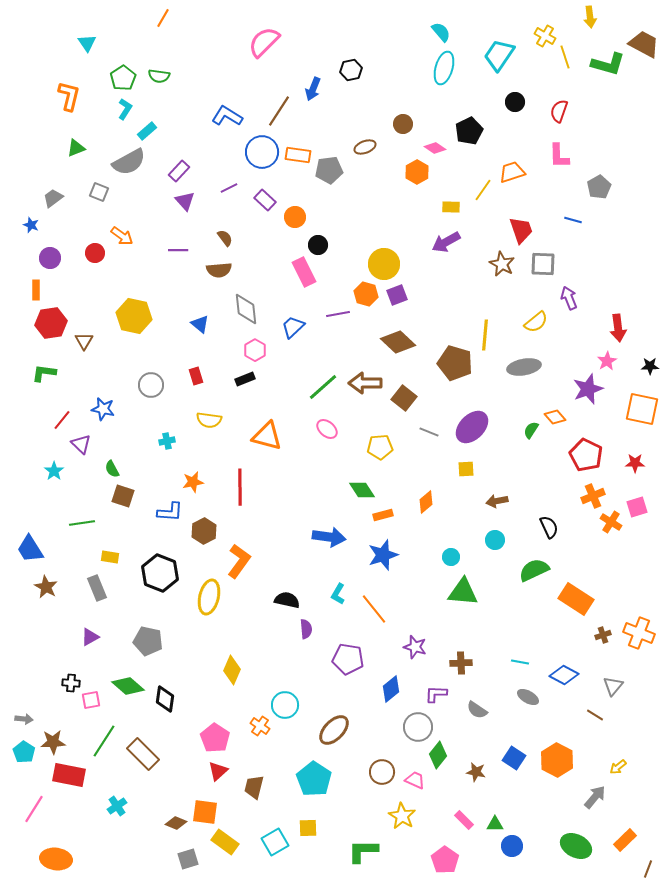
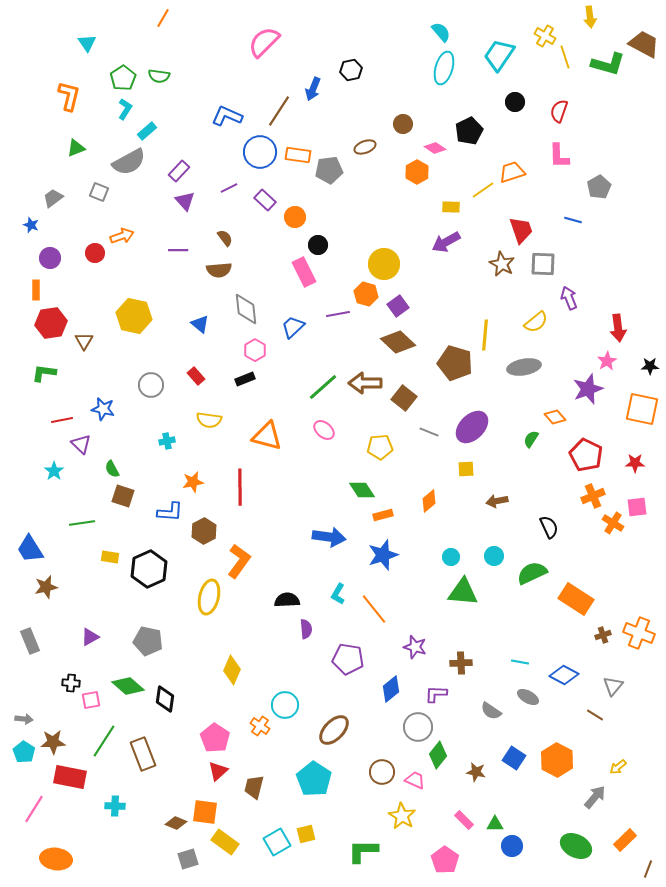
blue L-shape at (227, 116): rotated 8 degrees counterclockwise
blue circle at (262, 152): moved 2 px left
yellow line at (483, 190): rotated 20 degrees clockwise
orange arrow at (122, 236): rotated 55 degrees counterclockwise
purple square at (397, 295): moved 1 px right, 11 px down; rotated 15 degrees counterclockwise
red rectangle at (196, 376): rotated 24 degrees counterclockwise
red line at (62, 420): rotated 40 degrees clockwise
pink ellipse at (327, 429): moved 3 px left, 1 px down
green semicircle at (531, 430): moved 9 px down
orange diamond at (426, 502): moved 3 px right, 1 px up
pink square at (637, 507): rotated 10 degrees clockwise
orange cross at (611, 522): moved 2 px right, 1 px down
cyan circle at (495, 540): moved 1 px left, 16 px down
green semicircle at (534, 570): moved 2 px left, 3 px down
black hexagon at (160, 573): moved 11 px left, 4 px up; rotated 15 degrees clockwise
brown star at (46, 587): rotated 30 degrees clockwise
gray rectangle at (97, 588): moved 67 px left, 53 px down
black semicircle at (287, 600): rotated 15 degrees counterclockwise
gray semicircle at (477, 710): moved 14 px right, 1 px down
brown rectangle at (143, 754): rotated 24 degrees clockwise
red rectangle at (69, 775): moved 1 px right, 2 px down
cyan cross at (117, 806): moved 2 px left; rotated 36 degrees clockwise
yellow square at (308, 828): moved 2 px left, 6 px down; rotated 12 degrees counterclockwise
cyan square at (275, 842): moved 2 px right
